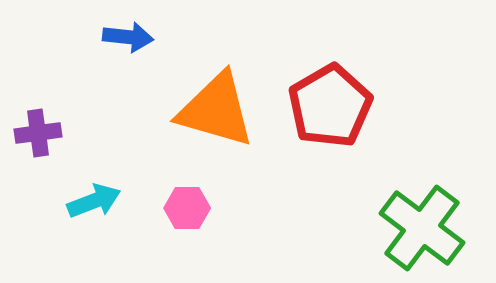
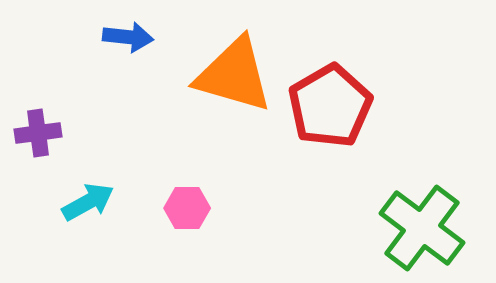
orange triangle: moved 18 px right, 35 px up
cyan arrow: moved 6 px left, 1 px down; rotated 8 degrees counterclockwise
